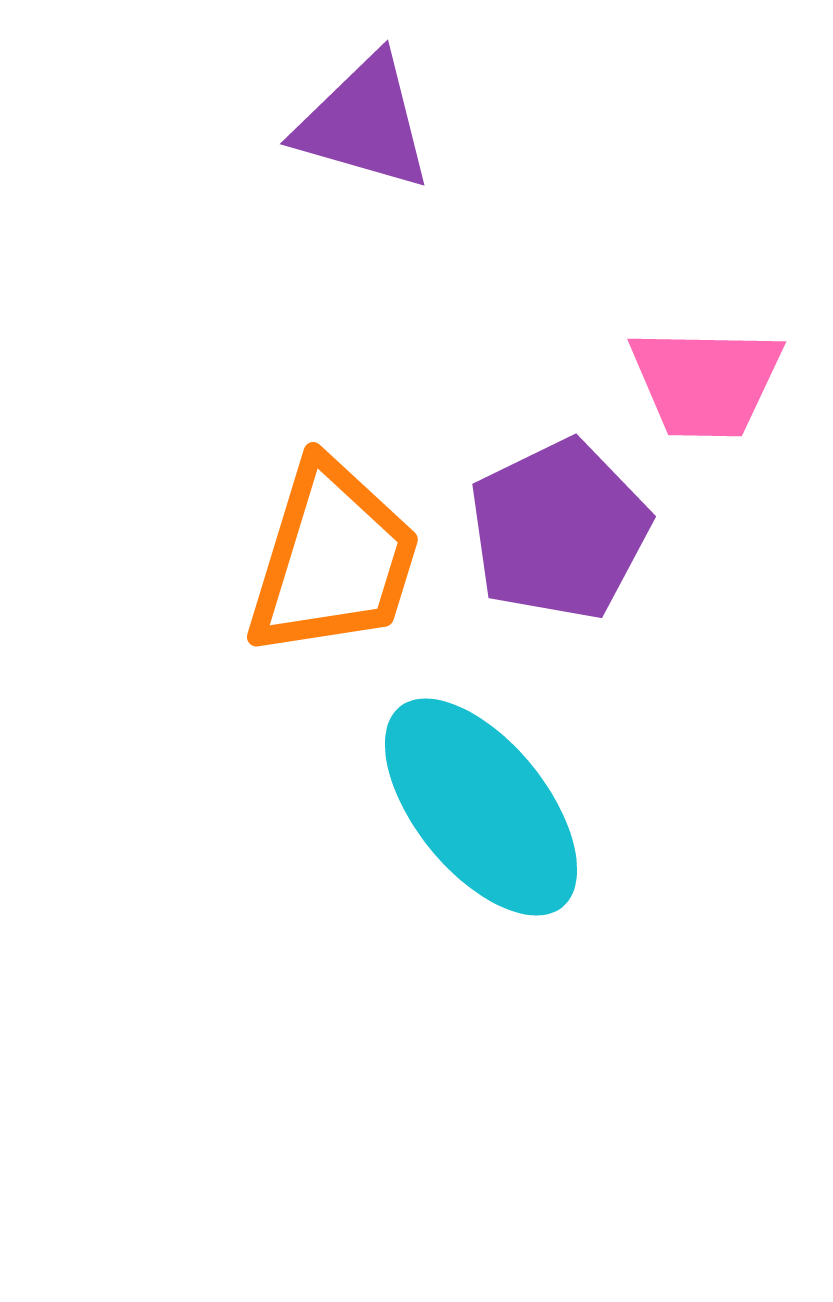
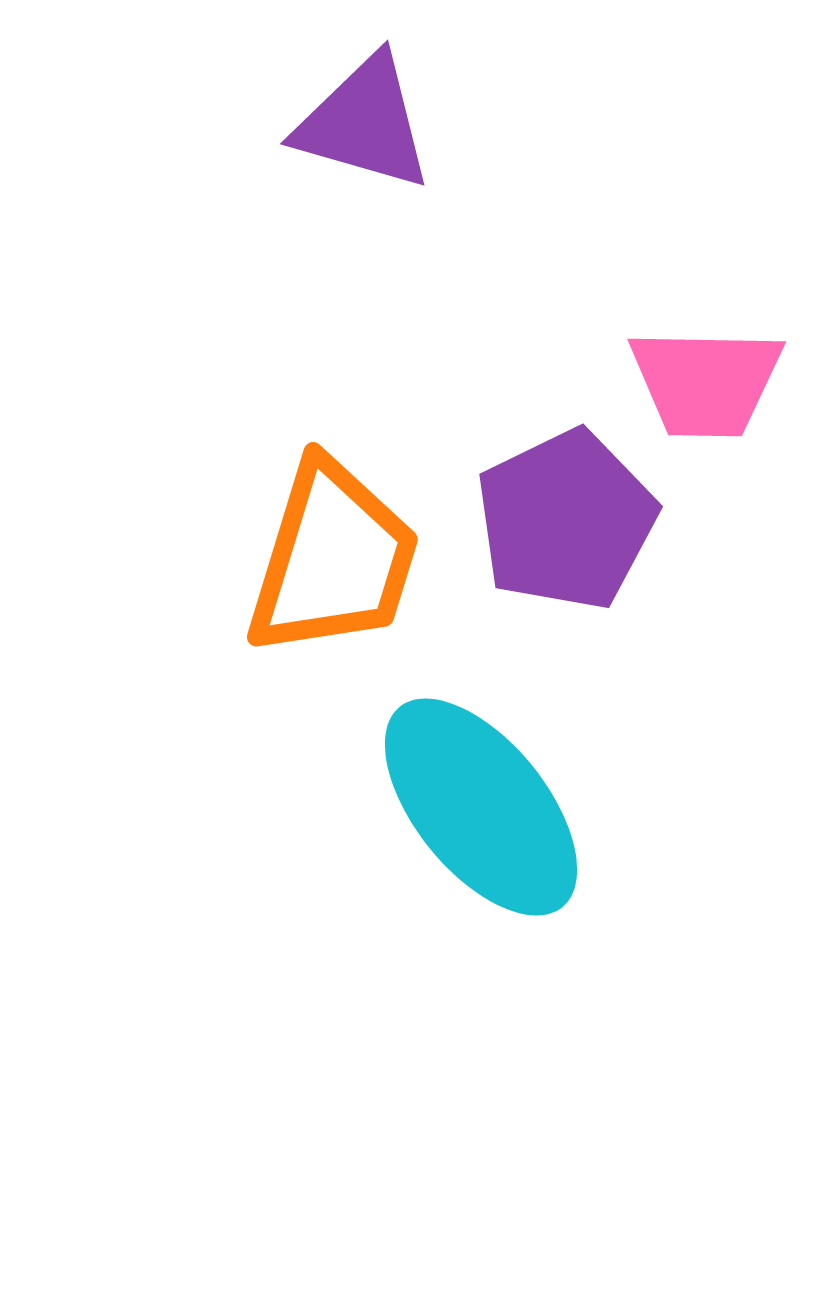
purple pentagon: moved 7 px right, 10 px up
